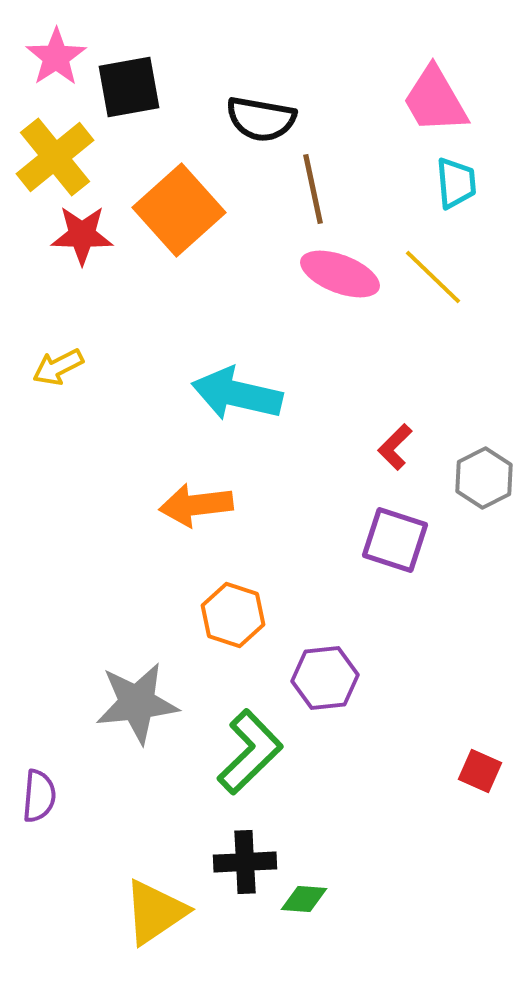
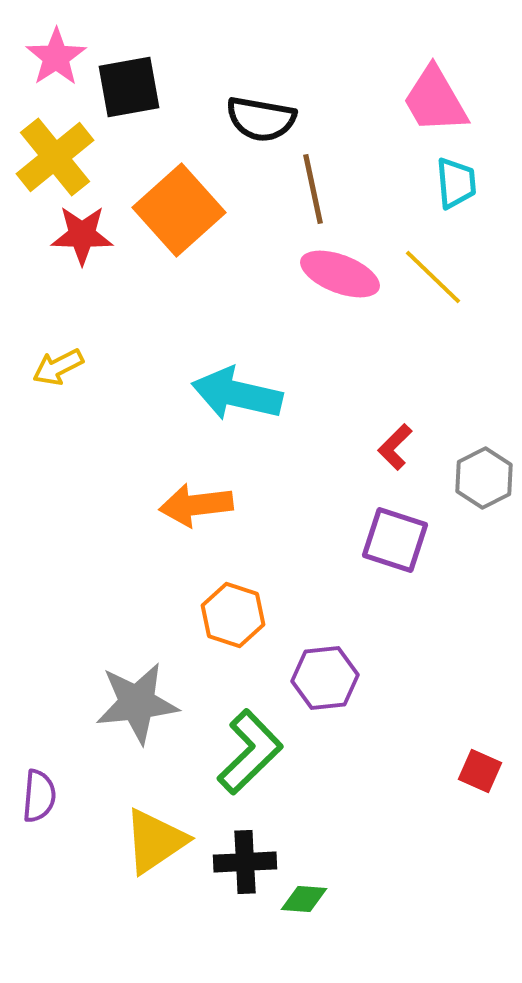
yellow triangle: moved 71 px up
